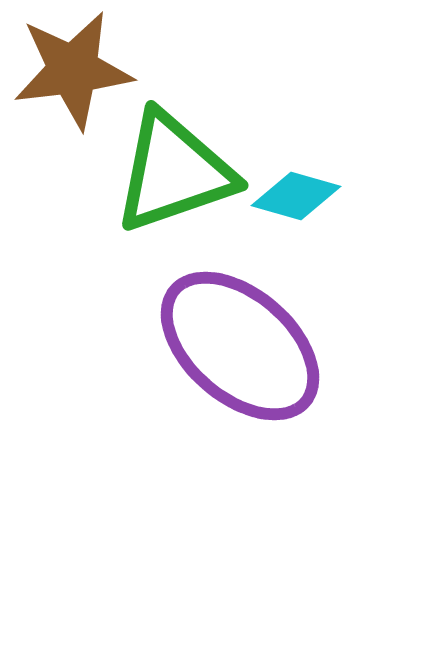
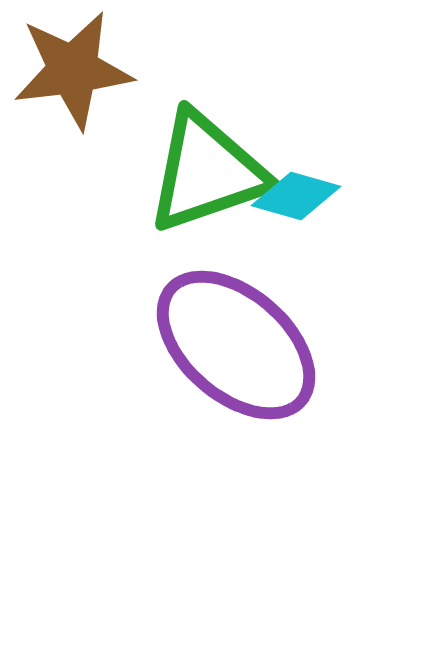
green triangle: moved 33 px right
purple ellipse: moved 4 px left, 1 px up
